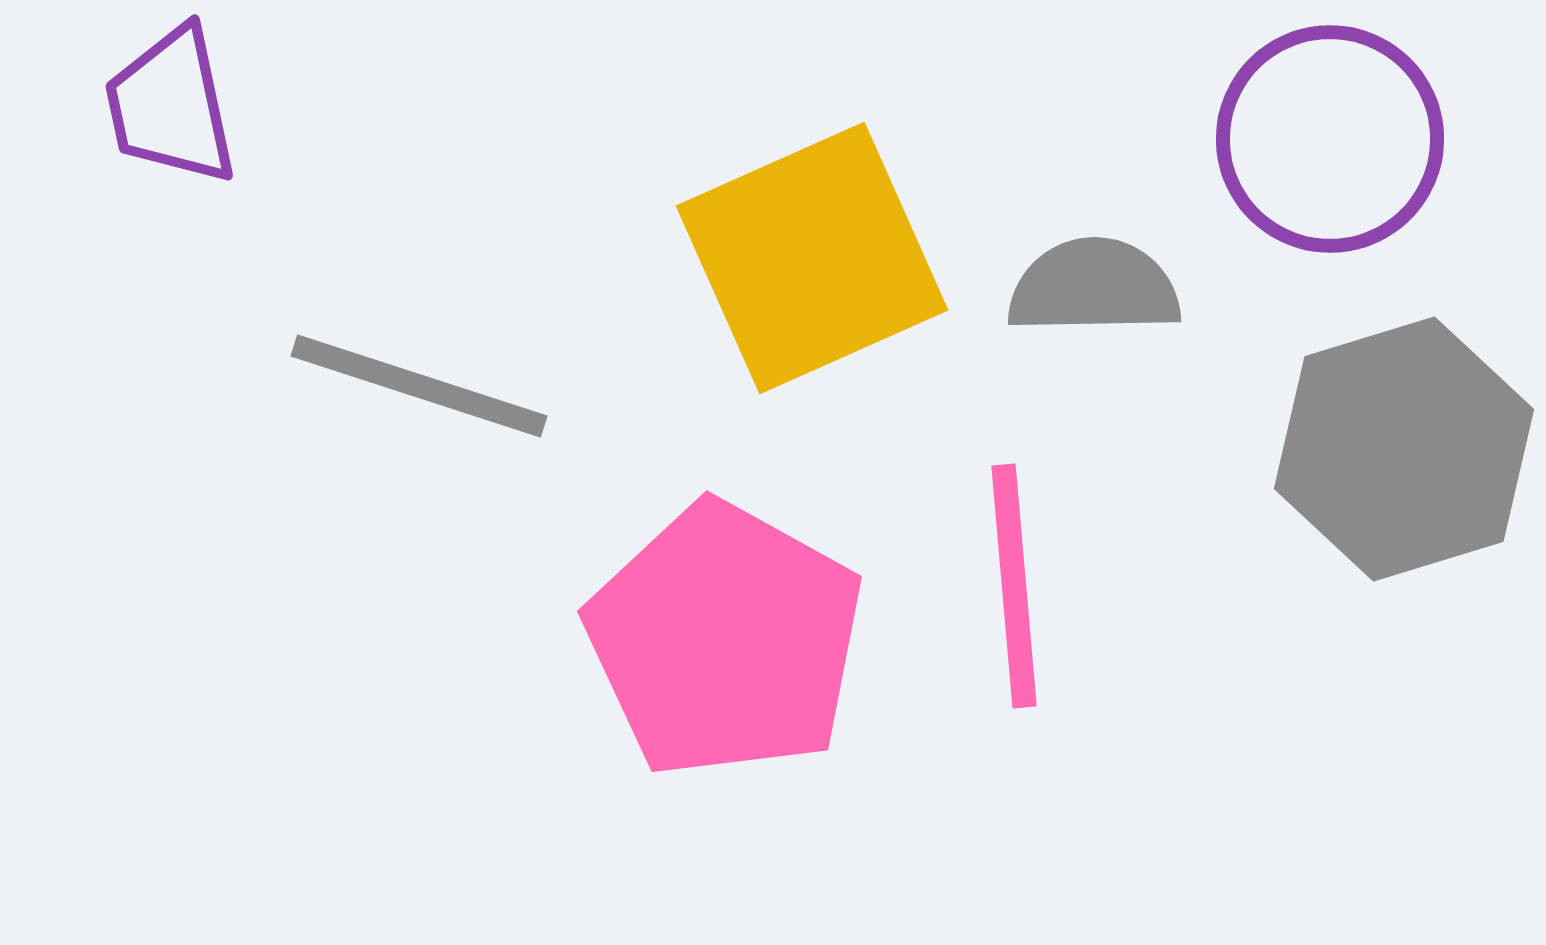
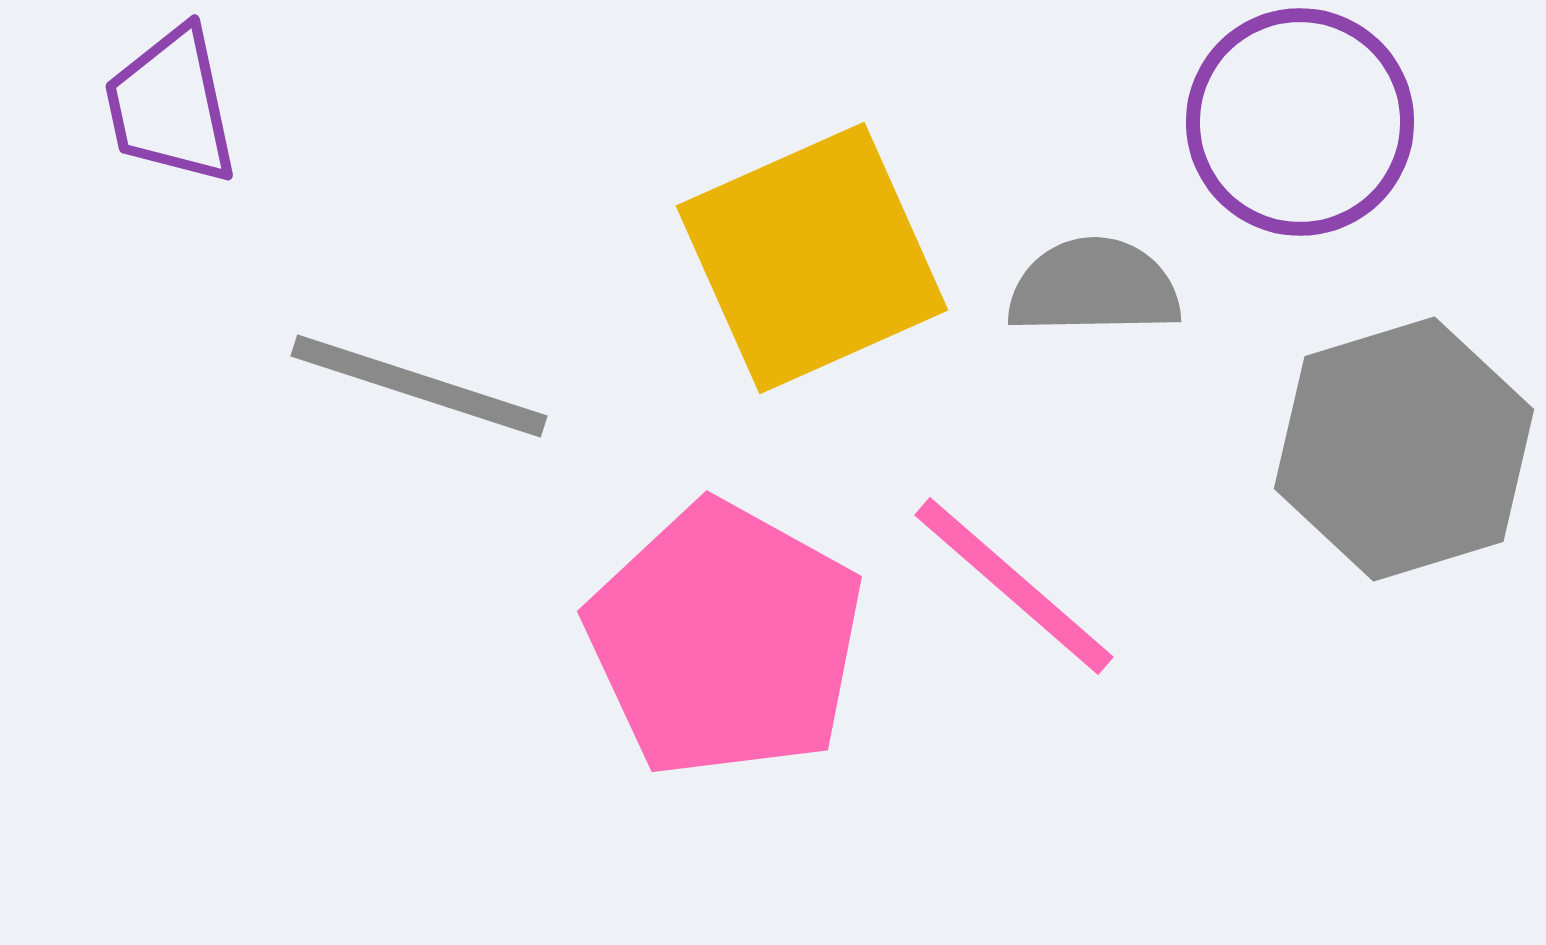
purple circle: moved 30 px left, 17 px up
pink line: rotated 44 degrees counterclockwise
